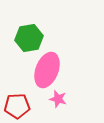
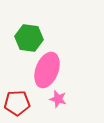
green hexagon: rotated 16 degrees clockwise
red pentagon: moved 3 px up
